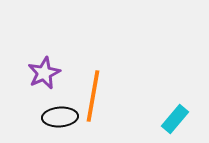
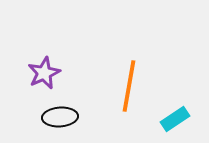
orange line: moved 36 px right, 10 px up
cyan rectangle: rotated 16 degrees clockwise
